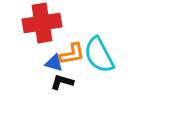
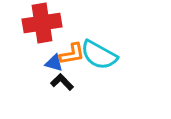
cyan semicircle: rotated 33 degrees counterclockwise
black L-shape: rotated 30 degrees clockwise
